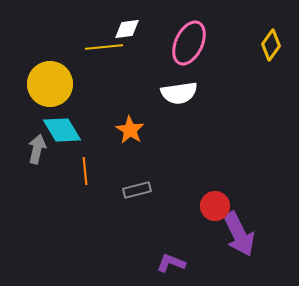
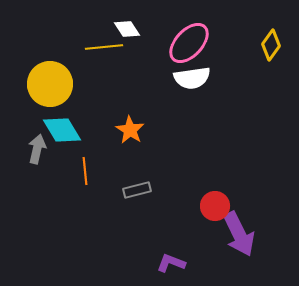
white diamond: rotated 64 degrees clockwise
pink ellipse: rotated 18 degrees clockwise
white semicircle: moved 13 px right, 15 px up
